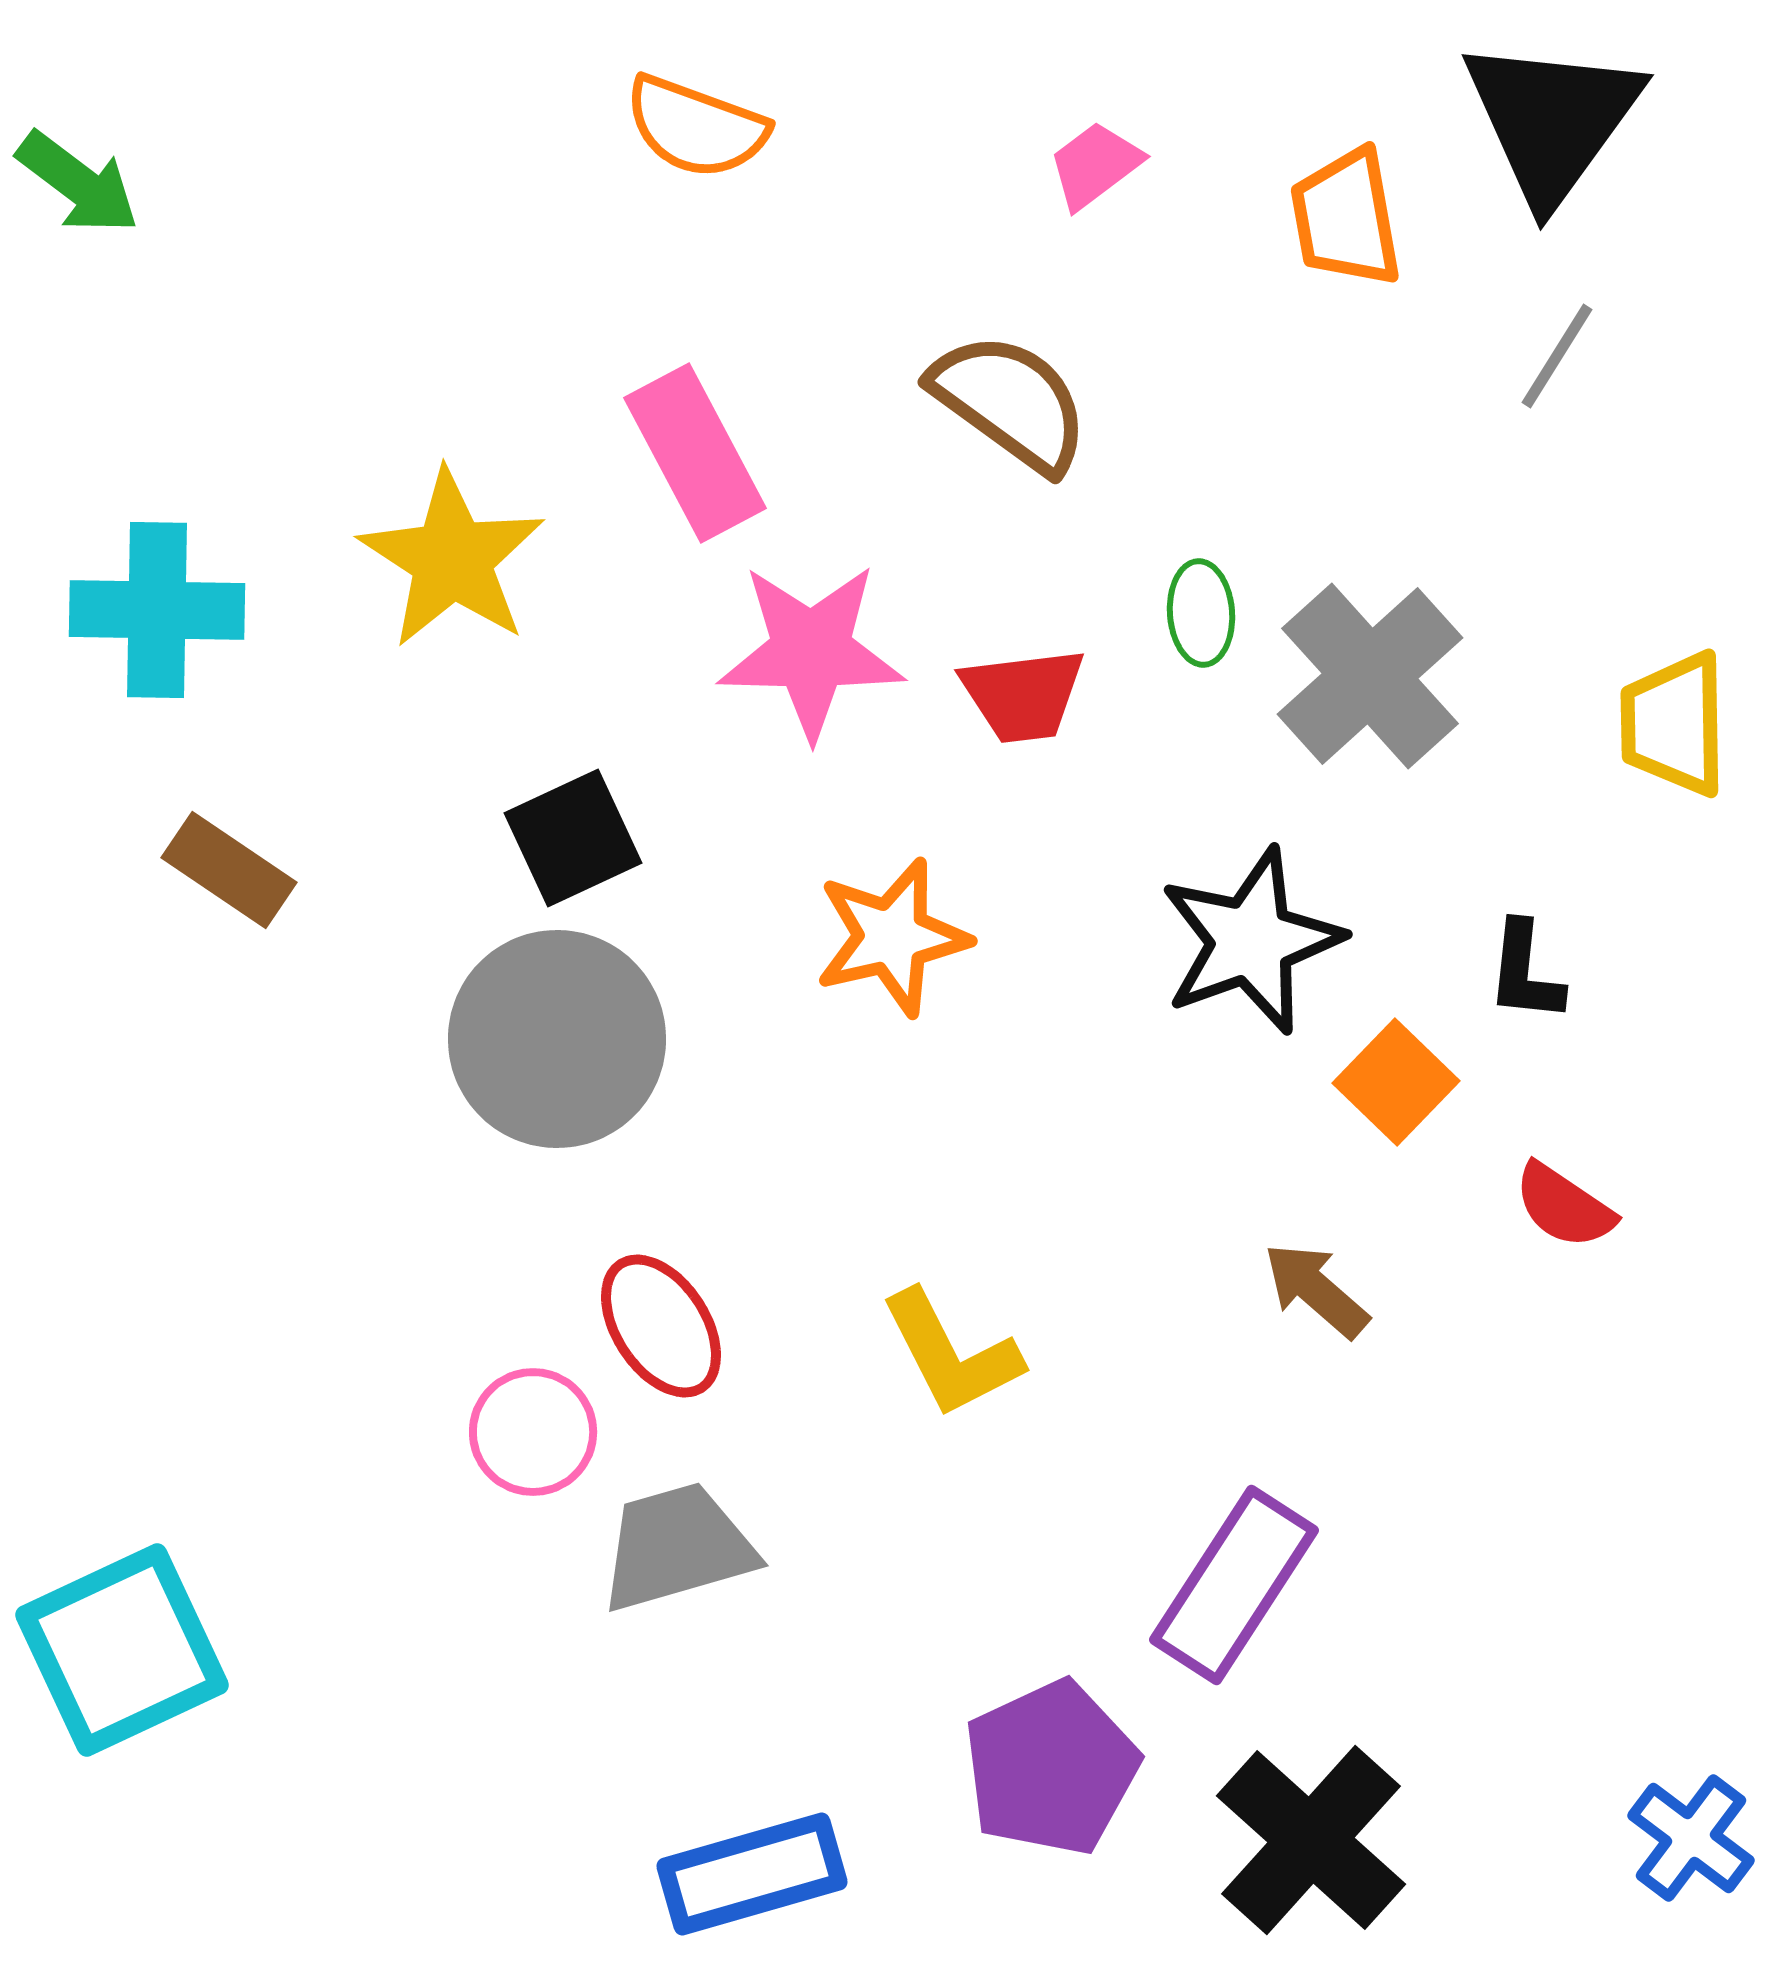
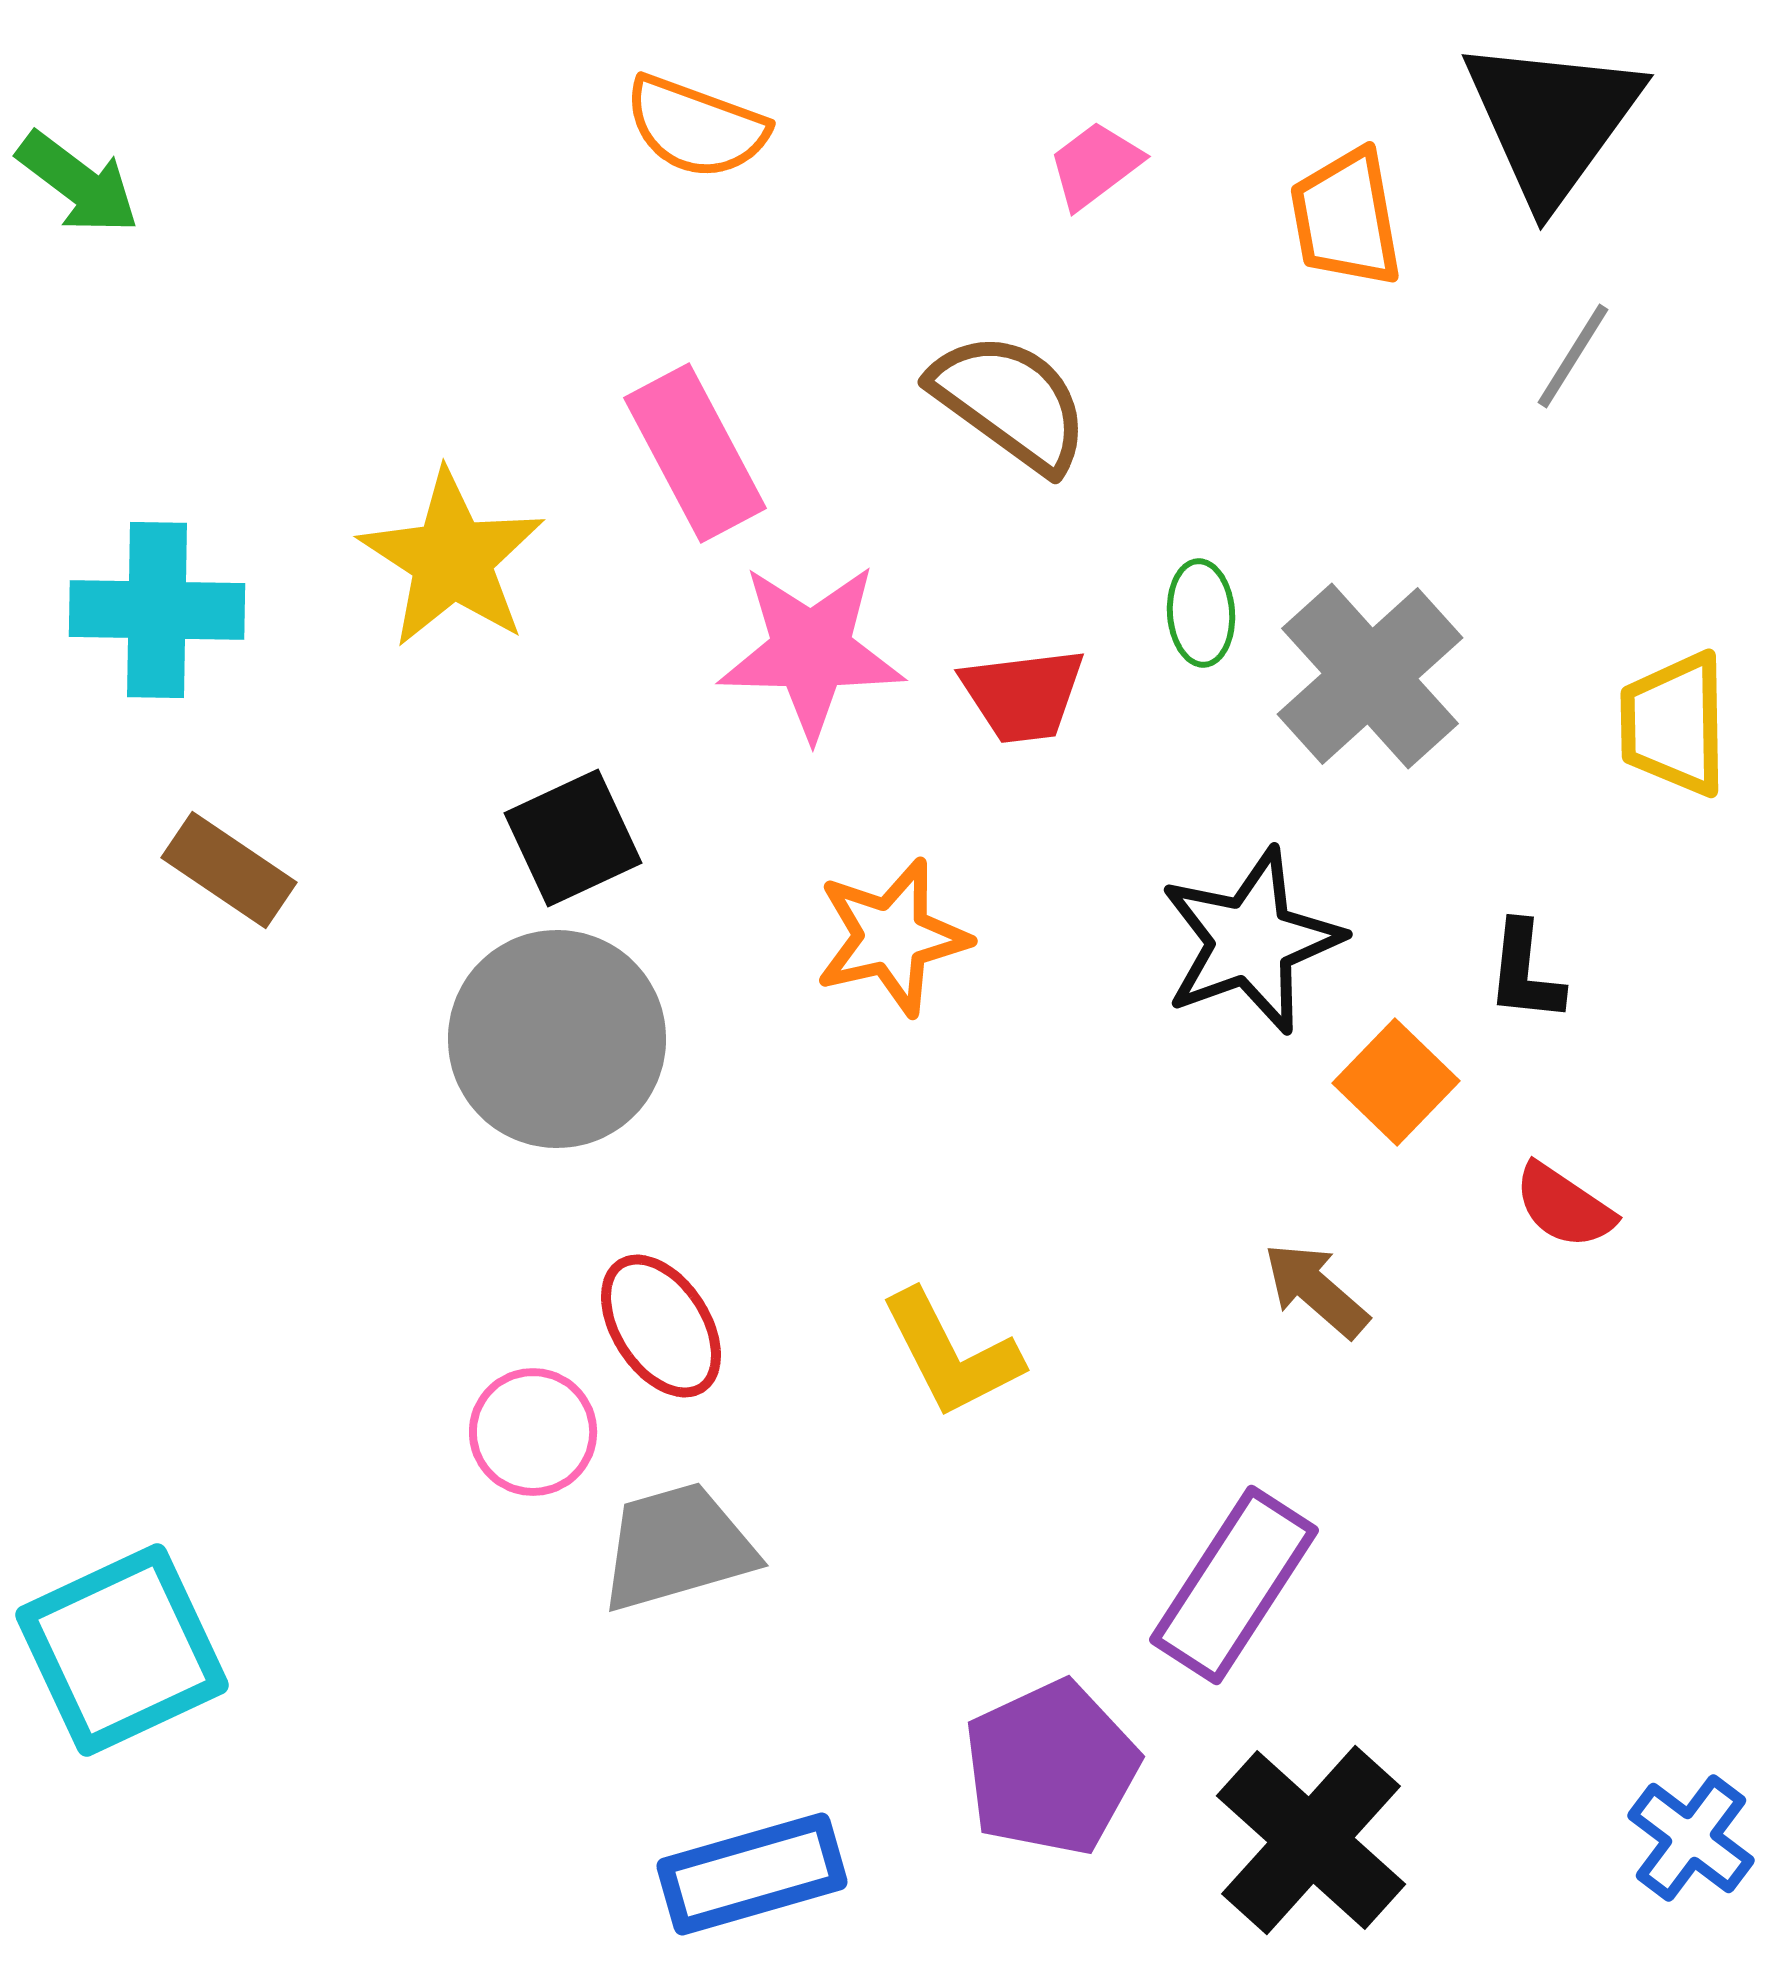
gray line: moved 16 px right
